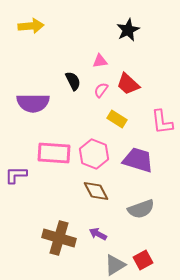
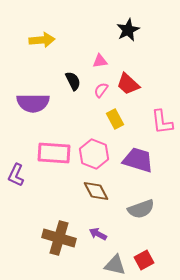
yellow arrow: moved 11 px right, 14 px down
yellow rectangle: moved 2 px left; rotated 30 degrees clockwise
purple L-shape: rotated 65 degrees counterclockwise
red square: moved 1 px right
gray triangle: rotated 45 degrees clockwise
